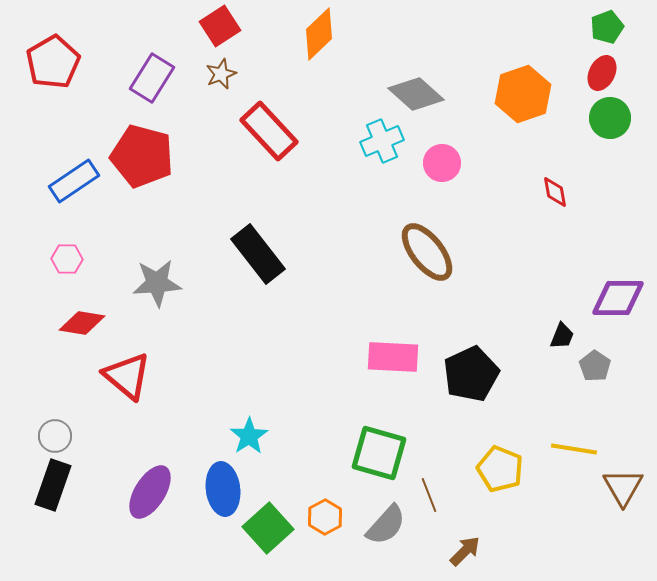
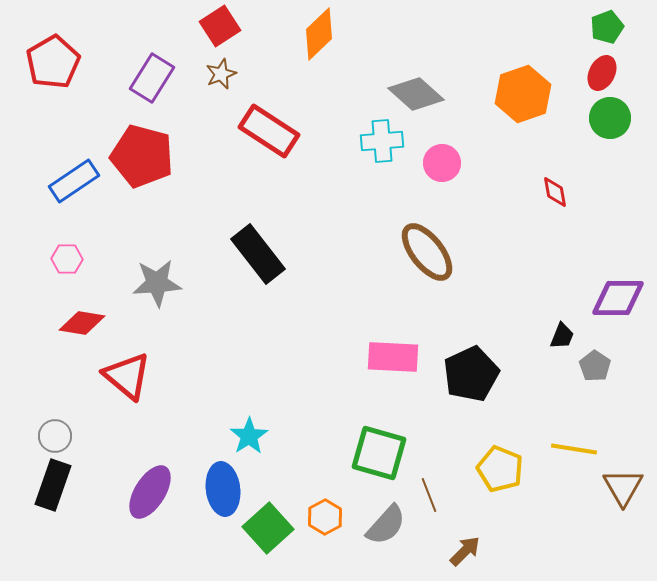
red rectangle at (269, 131): rotated 14 degrees counterclockwise
cyan cross at (382, 141): rotated 18 degrees clockwise
